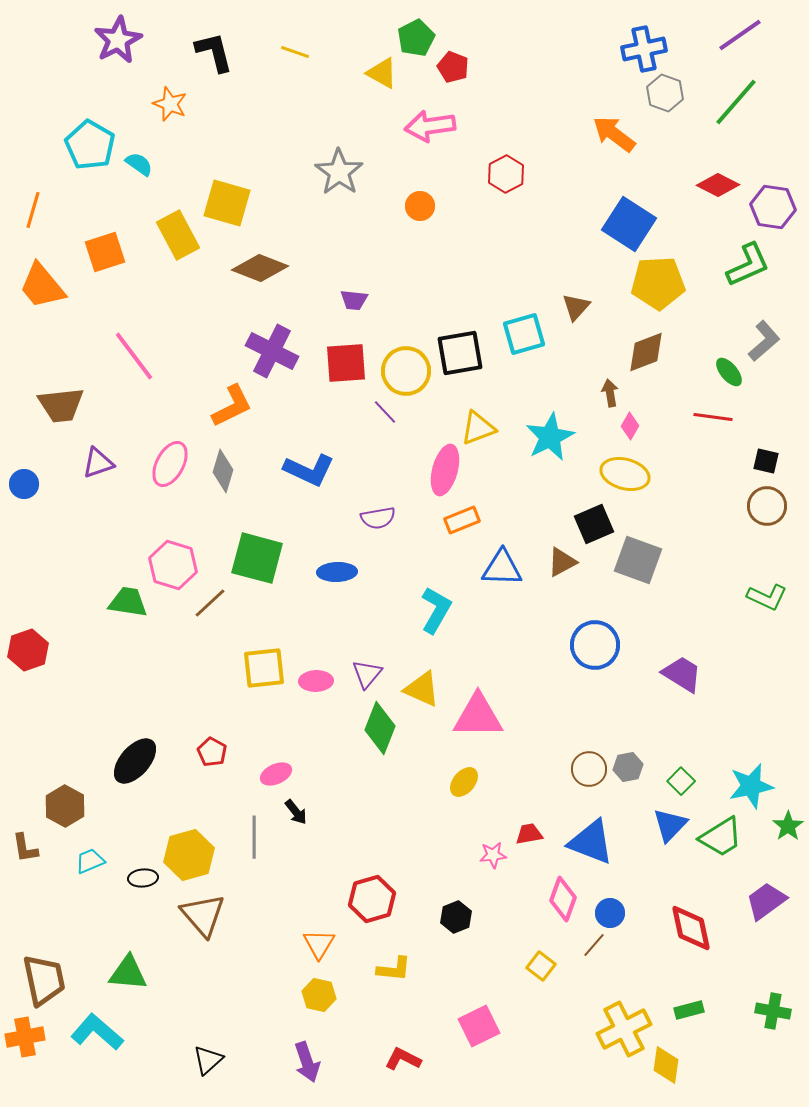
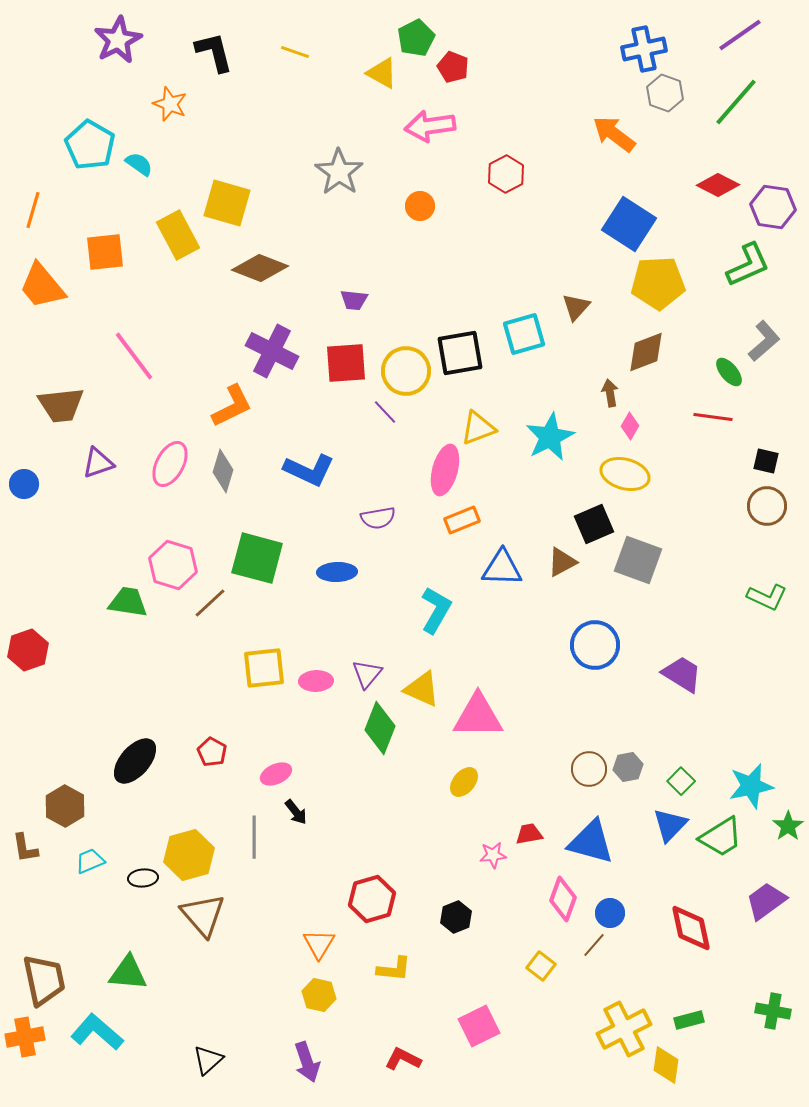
orange square at (105, 252): rotated 12 degrees clockwise
blue triangle at (591, 842): rotated 6 degrees counterclockwise
green rectangle at (689, 1010): moved 10 px down
